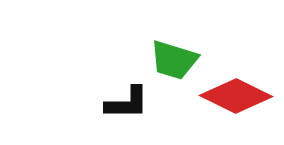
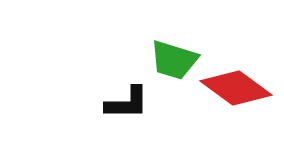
red diamond: moved 8 px up; rotated 10 degrees clockwise
